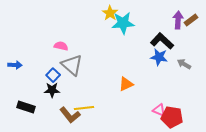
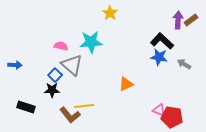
cyan star: moved 32 px left, 19 px down
blue square: moved 2 px right
yellow line: moved 2 px up
